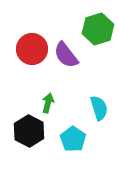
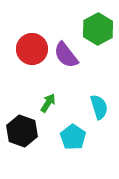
green hexagon: rotated 12 degrees counterclockwise
green arrow: rotated 18 degrees clockwise
cyan semicircle: moved 1 px up
black hexagon: moved 7 px left; rotated 8 degrees counterclockwise
cyan pentagon: moved 2 px up
